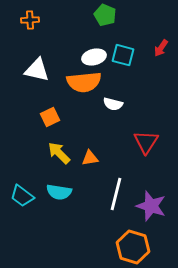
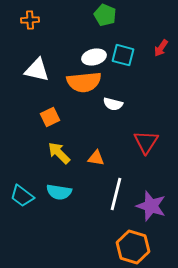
orange triangle: moved 6 px right; rotated 18 degrees clockwise
